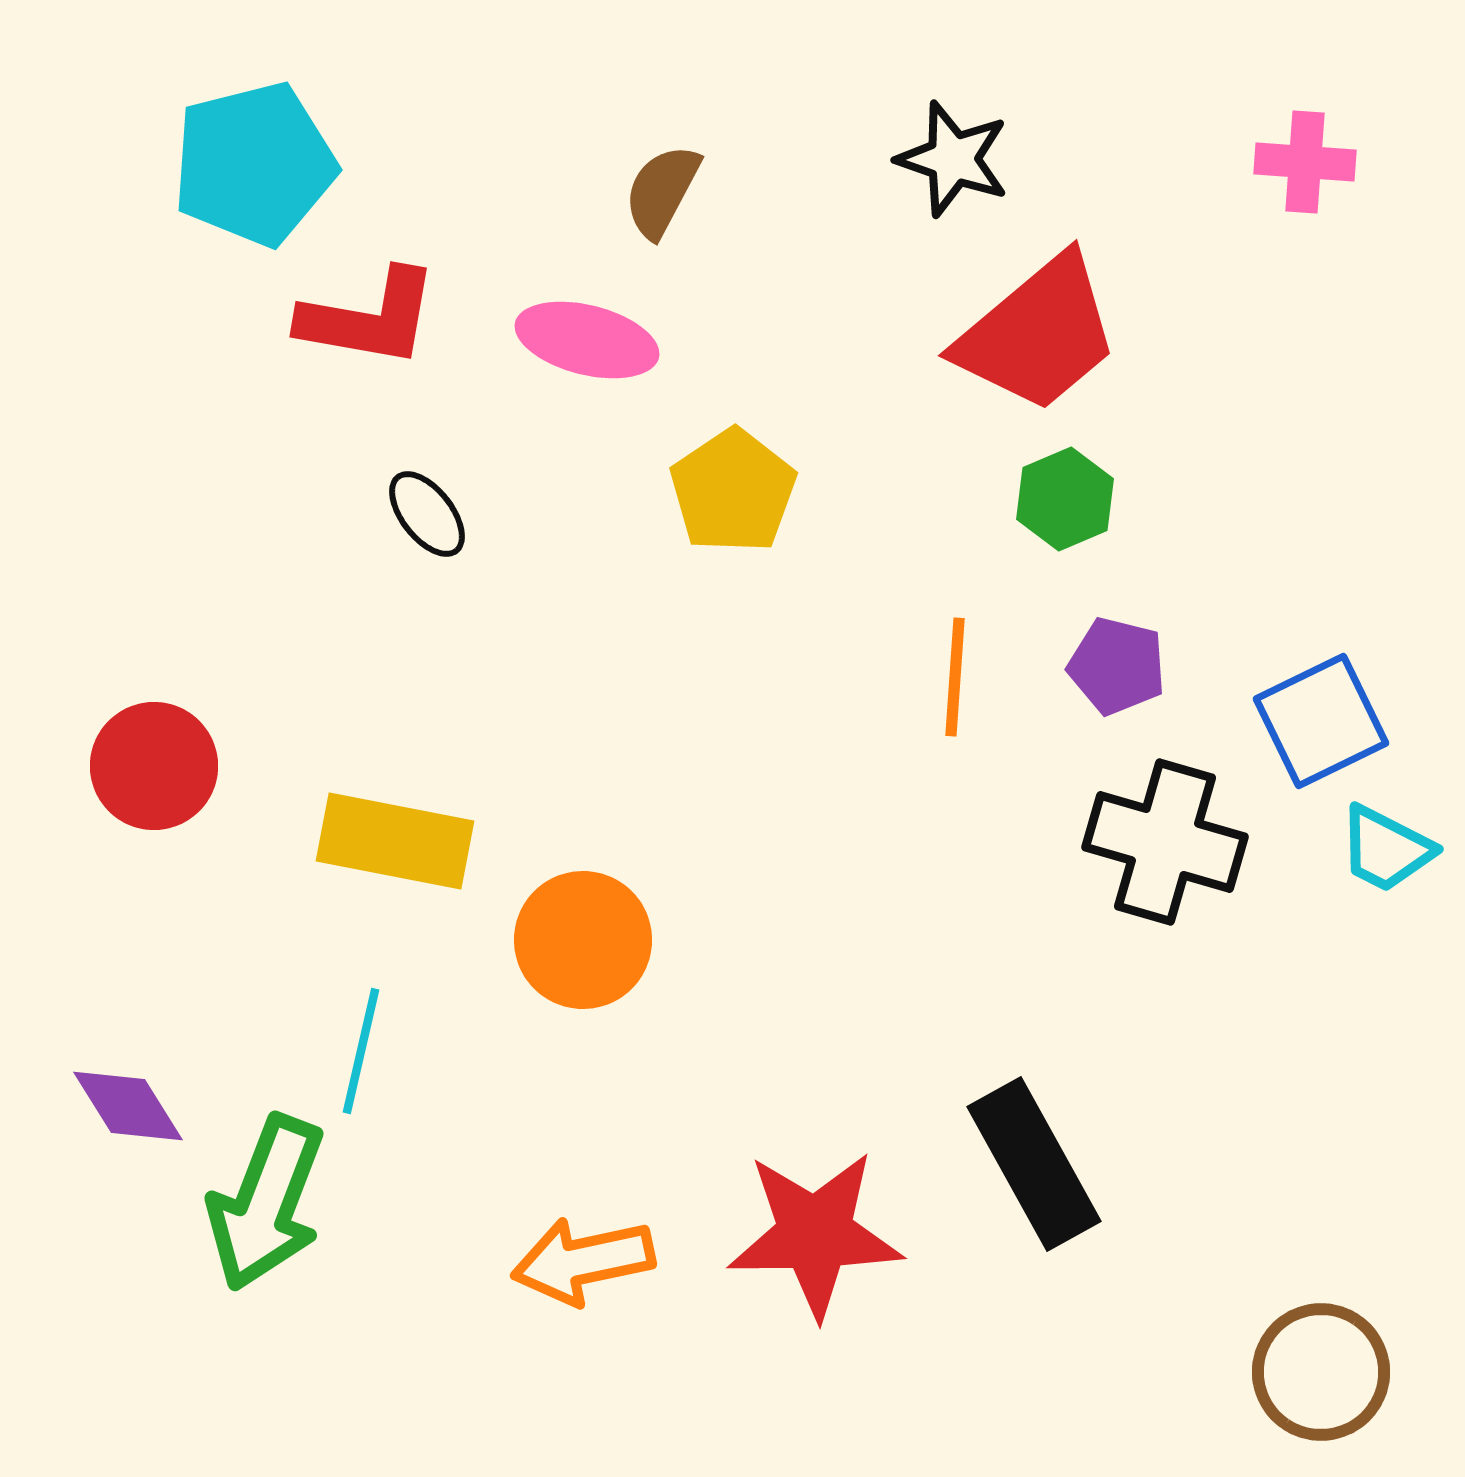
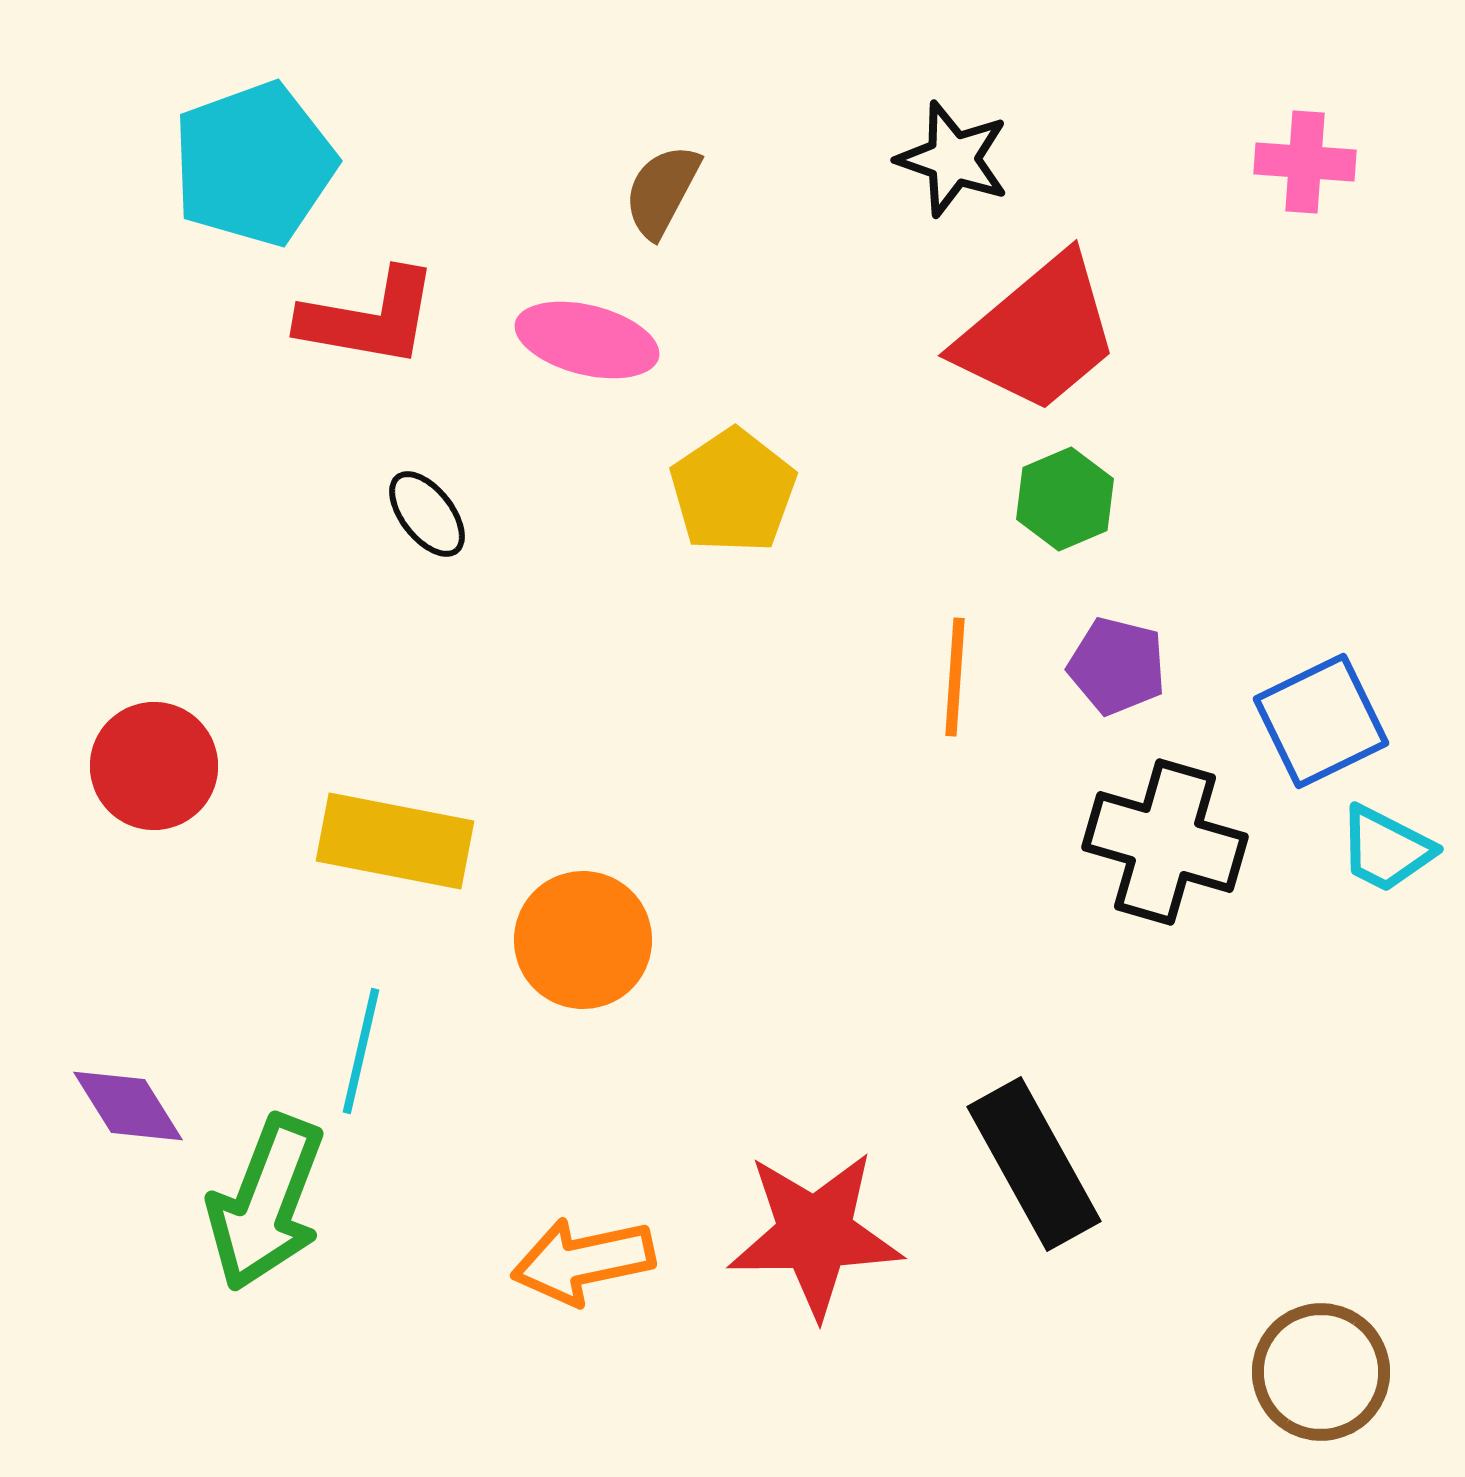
cyan pentagon: rotated 6 degrees counterclockwise
